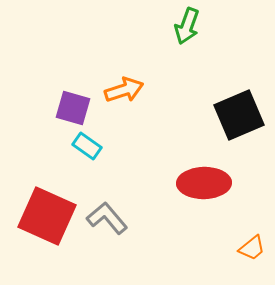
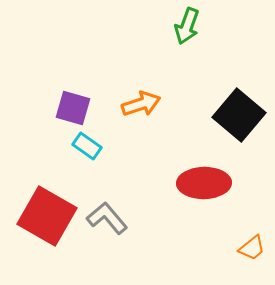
orange arrow: moved 17 px right, 14 px down
black square: rotated 27 degrees counterclockwise
red square: rotated 6 degrees clockwise
